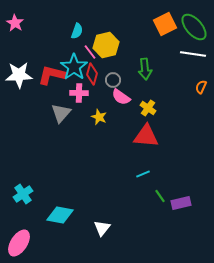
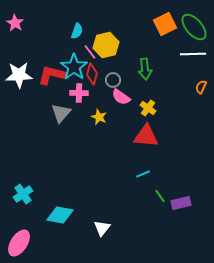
white line: rotated 10 degrees counterclockwise
